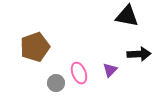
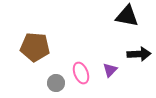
brown pentagon: rotated 24 degrees clockwise
pink ellipse: moved 2 px right
